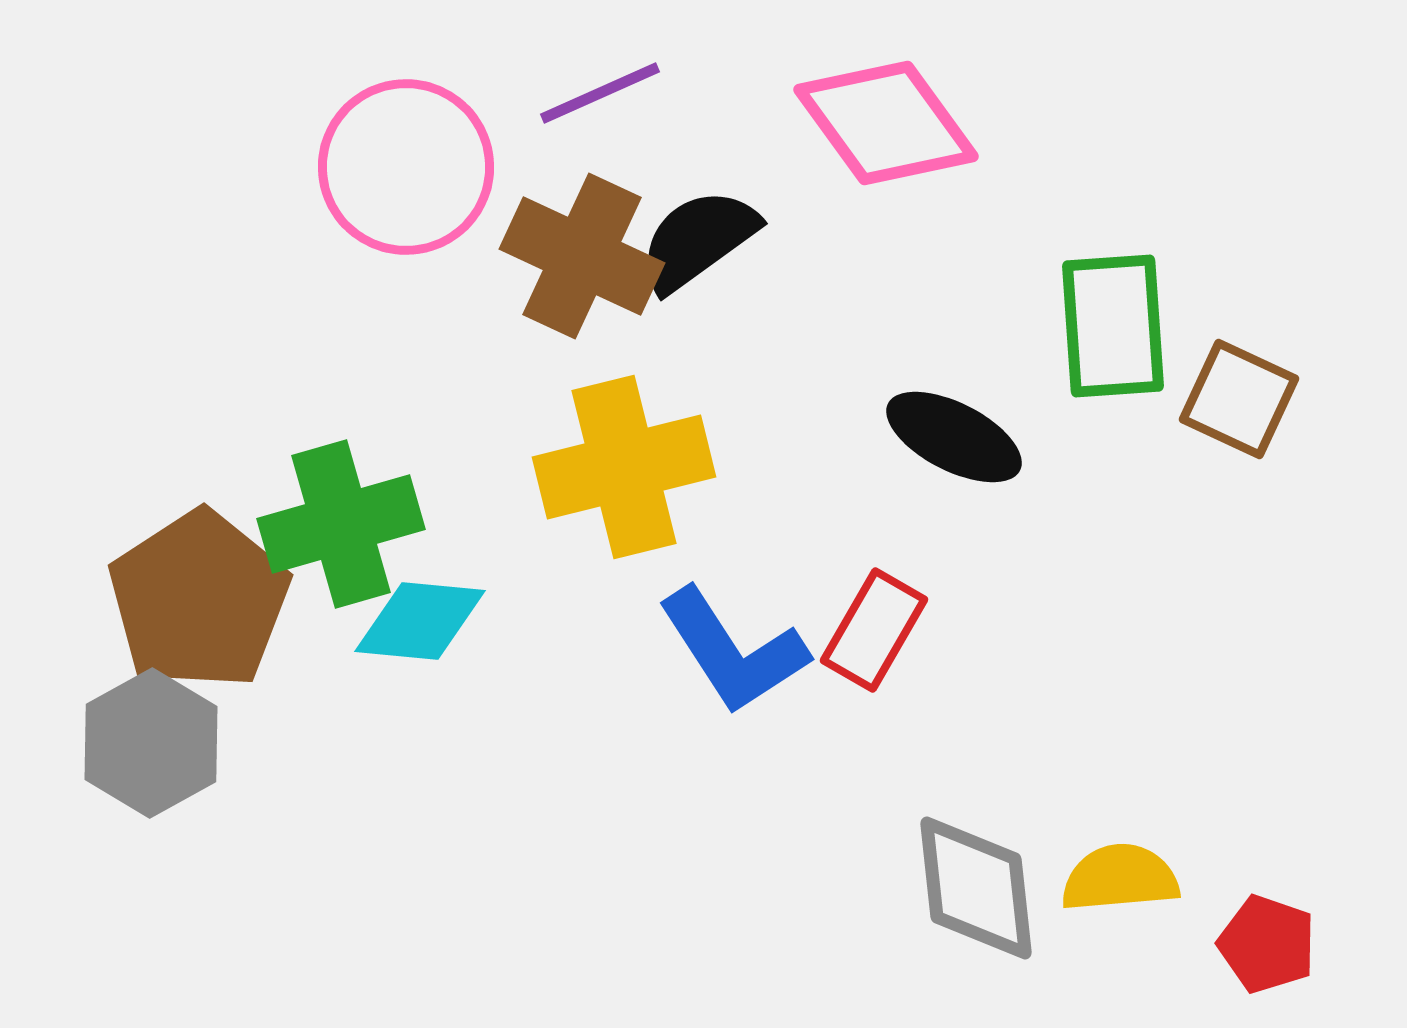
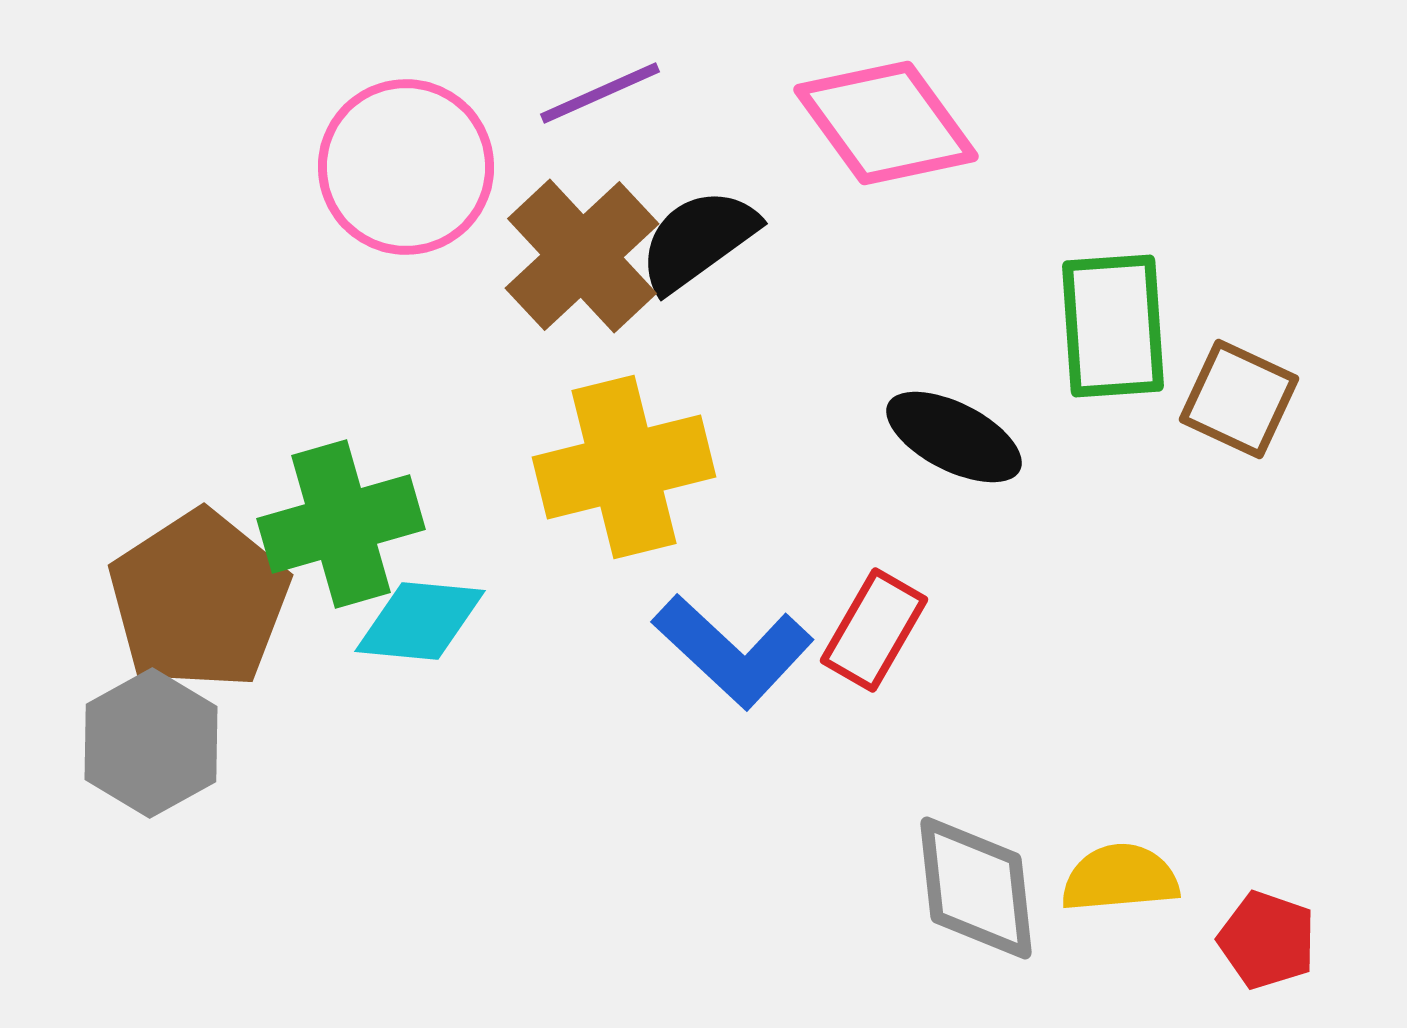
brown cross: rotated 22 degrees clockwise
blue L-shape: rotated 14 degrees counterclockwise
red pentagon: moved 4 px up
